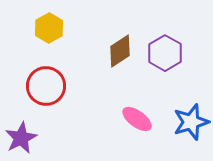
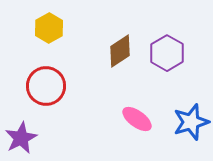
purple hexagon: moved 2 px right
